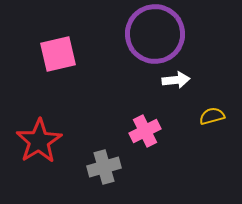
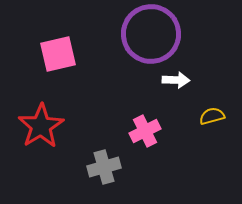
purple circle: moved 4 px left
white arrow: rotated 8 degrees clockwise
red star: moved 2 px right, 15 px up
